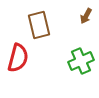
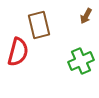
red semicircle: moved 6 px up
